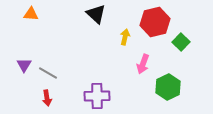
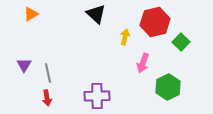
orange triangle: rotated 35 degrees counterclockwise
pink arrow: moved 1 px up
gray line: rotated 48 degrees clockwise
